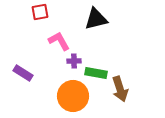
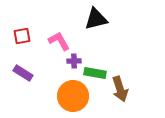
red square: moved 18 px left, 24 px down
green rectangle: moved 1 px left
